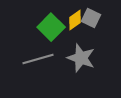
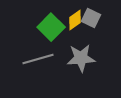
gray star: rotated 24 degrees counterclockwise
